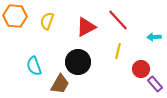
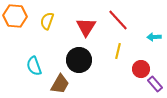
red triangle: rotated 30 degrees counterclockwise
black circle: moved 1 px right, 2 px up
